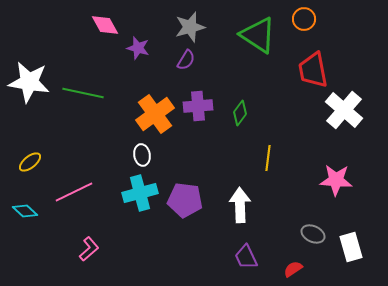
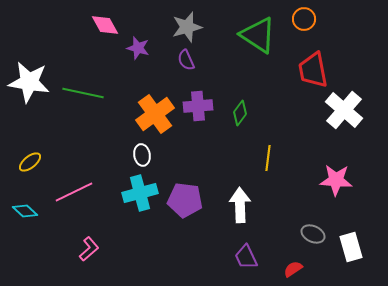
gray star: moved 3 px left
purple semicircle: rotated 125 degrees clockwise
